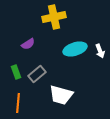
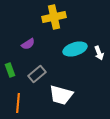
white arrow: moved 1 px left, 2 px down
green rectangle: moved 6 px left, 2 px up
